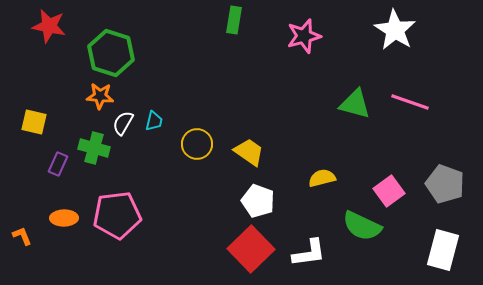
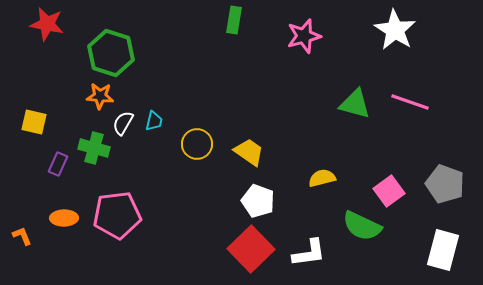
red star: moved 2 px left, 2 px up
